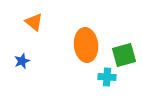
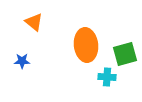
green square: moved 1 px right, 1 px up
blue star: rotated 21 degrees clockwise
